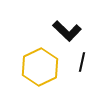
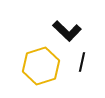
yellow hexagon: moved 1 px right, 1 px up; rotated 9 degrees clockwise
